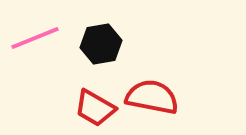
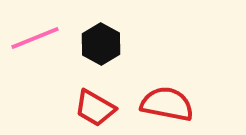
black hexagon: rotated 21 degrees counterclockwise
red semicircle: moved 15 px right, 7 px down
